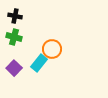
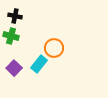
green cross: moved 3 px left, 1 px up
orange circle: moved 2 px right, 1 px up
cyan rectangle: moved 1 px down
